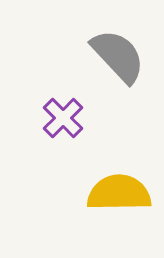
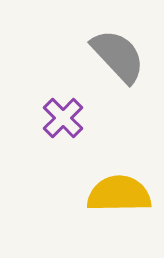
yellow semicircle: moved 1 px down
